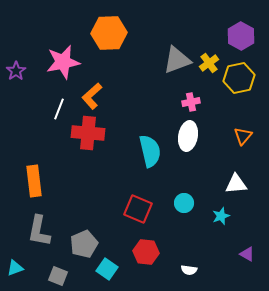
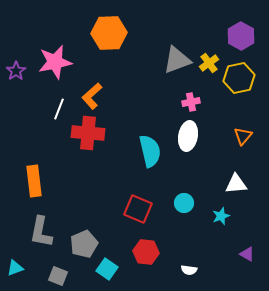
pink star: moved 8 px left
gray L-shape: moved 2 px right, 1 px down
